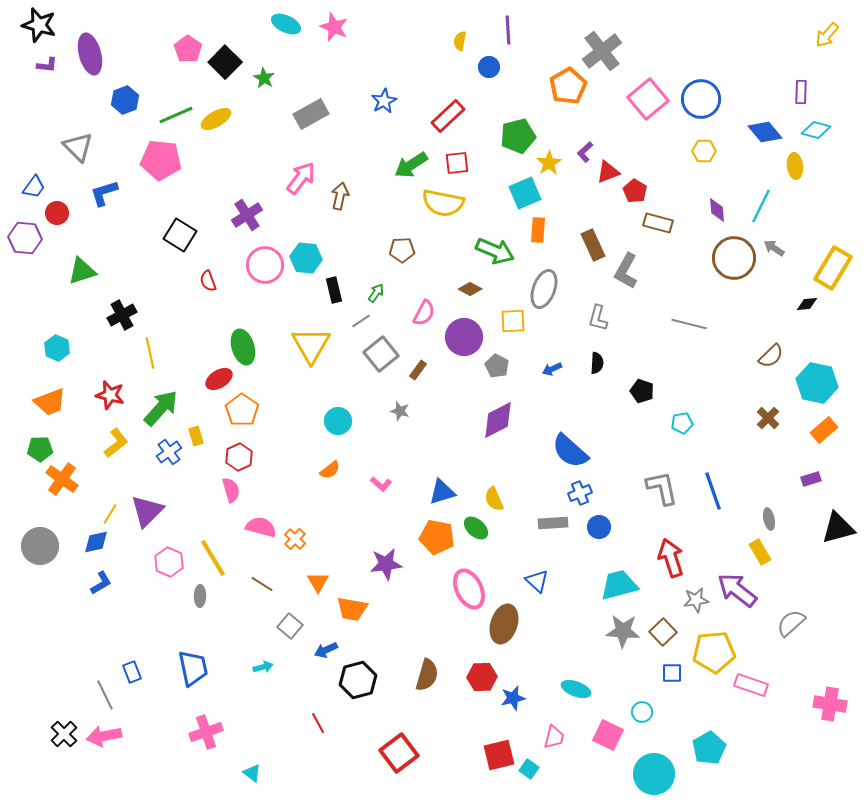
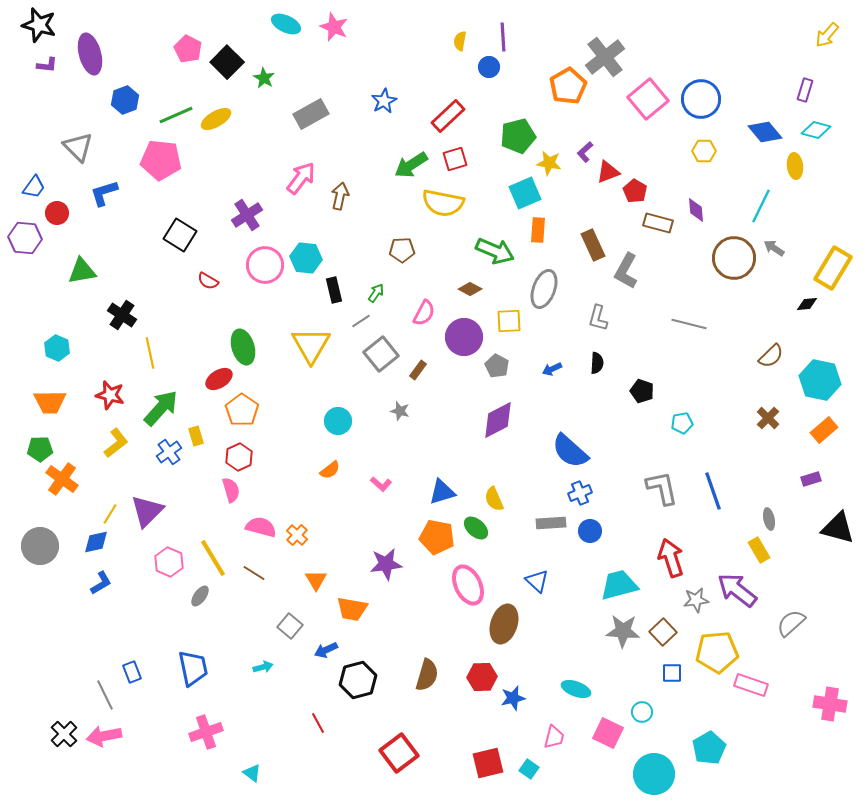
purple line at (508, 30): moved 5 px left, 7 px down
pink pentagon at (188, 49): rotated 8 degrees counterclockwise
gray cross at (602, 51): moved 3 px right, 6 px down
black square at (225, 62): moved 2 px right
purple rectangle at (801, 92): moved 4 px right, 2 px up; rotated 15 degrees clockwise
red square at (457, 163): moved 2 px left, 4 px up; rotated 10 degrees counterclockwise
yellow star at (549, 163): rotated 30 degrees counterclockwise
purple diamond at (717, 210): moved 21 px left
green triangle at (82, 271): rotated 8 degrees clockwise
red semicircle at (208, 281): rotated 40 degrees counterclockwise
black cross at (122, 315): rotated 28 degrees counterclockwise
yellow square at (513, 321): moved 4 px left
cyan hexagon at (817, 383): moved 3 px right, 3 px up
orange trapezoid at (50, 402): rotated 20 degrees clockwise
gray rectangle at (553, 523): moved 2 px left
blue circle at (599, 527): moved 9 px left, 4 px down
black triangle at (838, 528): rotated 30 degrees clockwise
orange cross at (295, 539): moved 2 px right, 4 px up
yellow rectangle at (760, 552): moved 1 px left, 2 px up
orange triangle at (318, 582): moved 2 px left, 2 px up
brown line at (262, 584): moved 8 px left, 11 px up
pink ellipse at (469, 589): moved 1 px left, 4 px up
gray ellipse at (200, 596): rotated 35 degrees clockwise
yellow pentagon at (714, 652): moved 3 px right
pink square at (608, 735): moved 2 px up
red square at (499, 755): moved 11 px left, 8 px down
